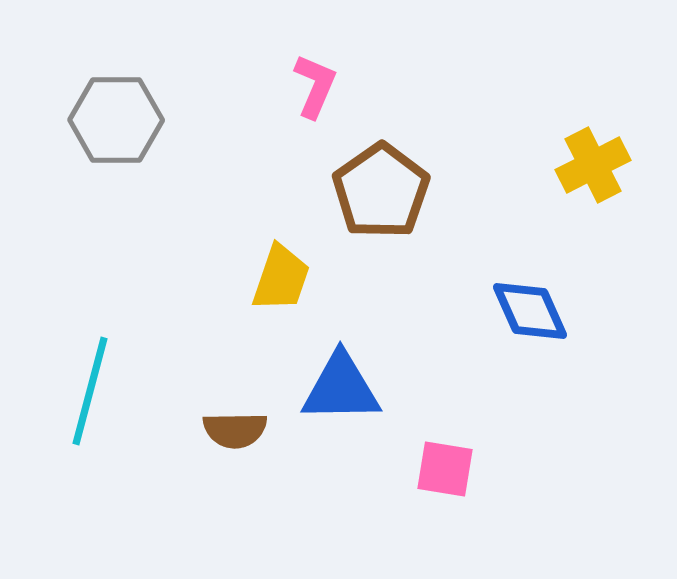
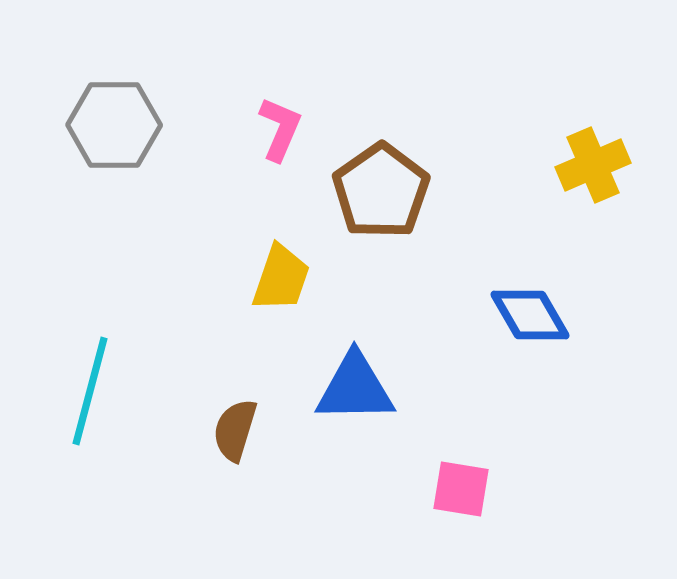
pink L-shape: moved 35 px left, 43 px down
gray hexagon: moved 2 px left, 5 px down
yellow cross: rotated 4 degrees clockwise
blue diamond: moved 4 px down; rotated 6 degrees counterclockwise
blue triangle: moved 14 px right
brown semicircle: rotated 108 degrees clockwise
pink square: moved 16 px right, 20 px down
